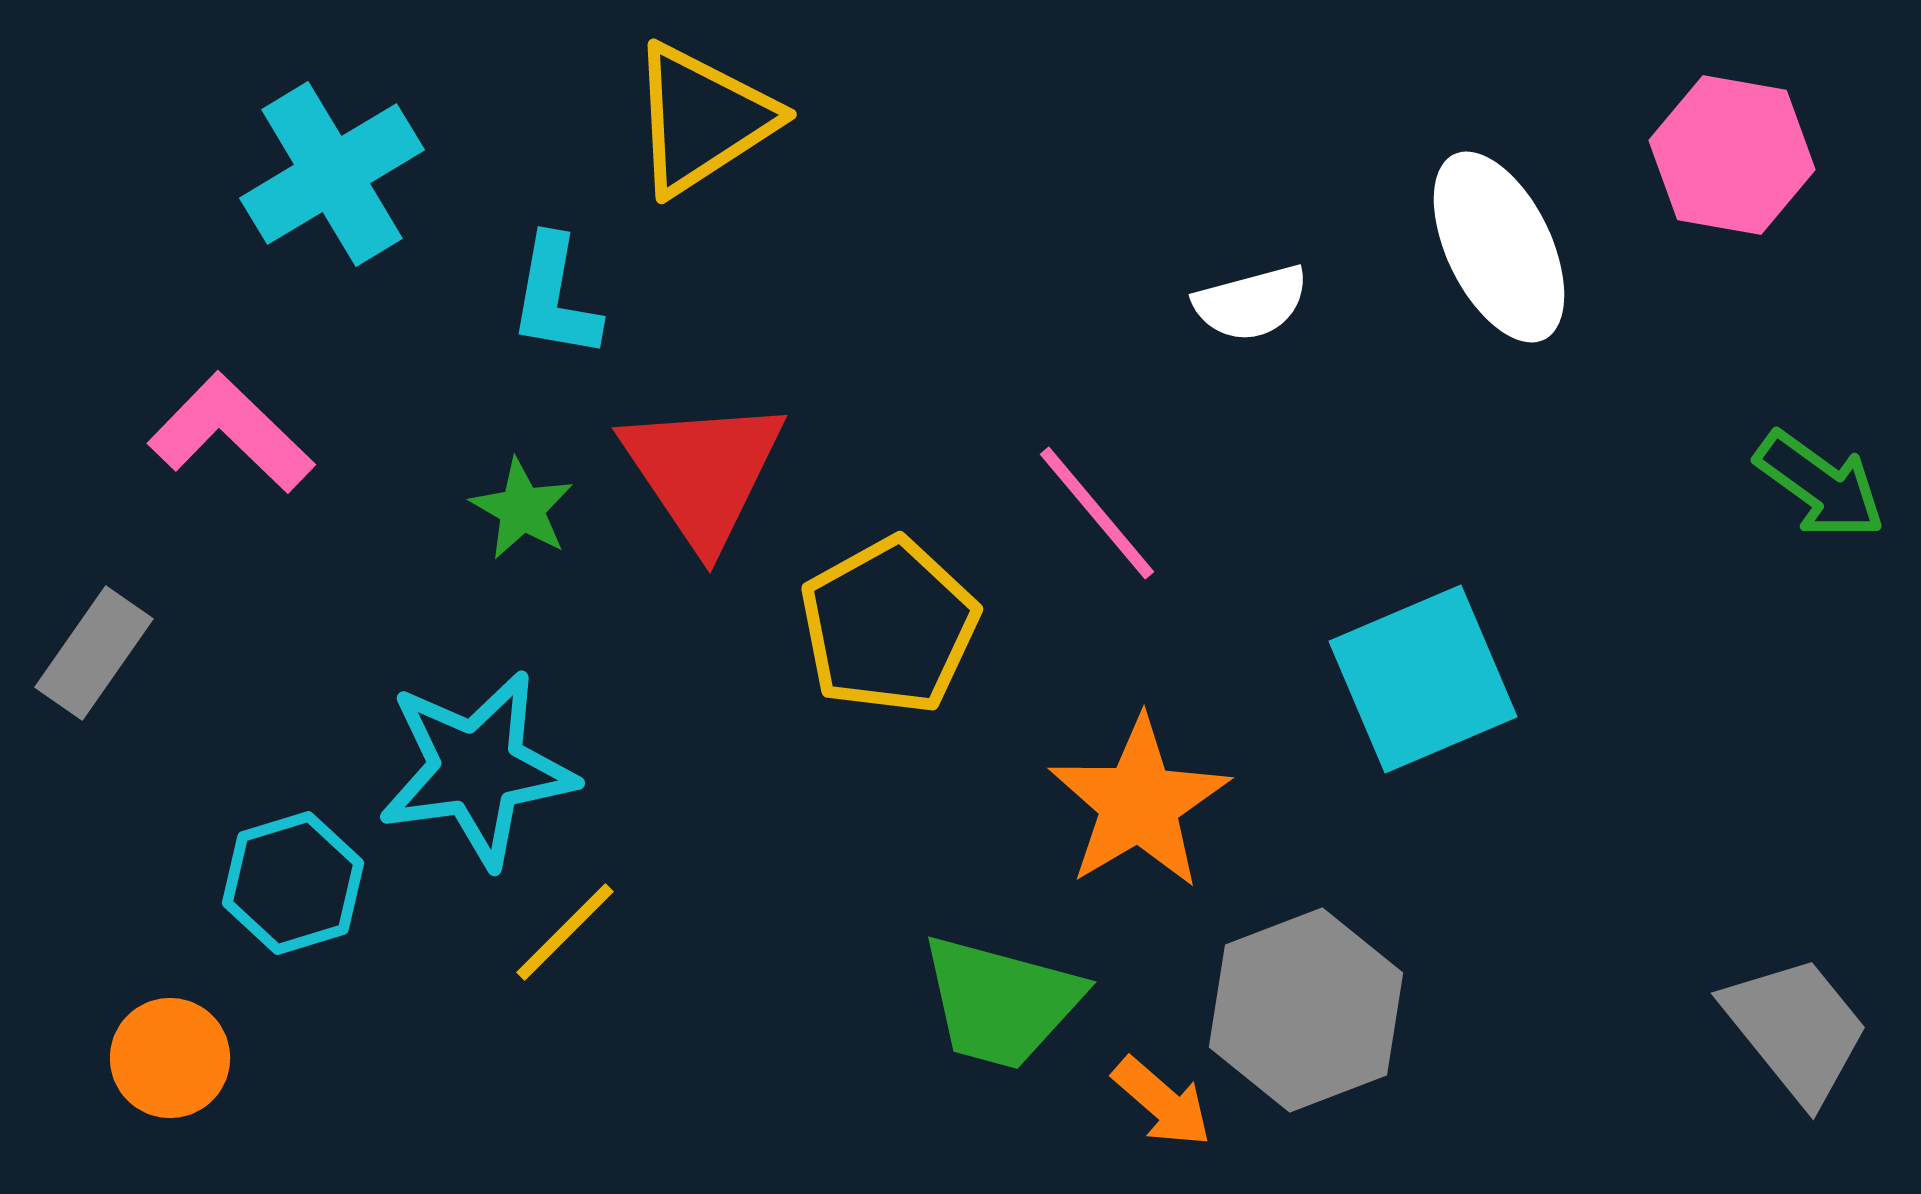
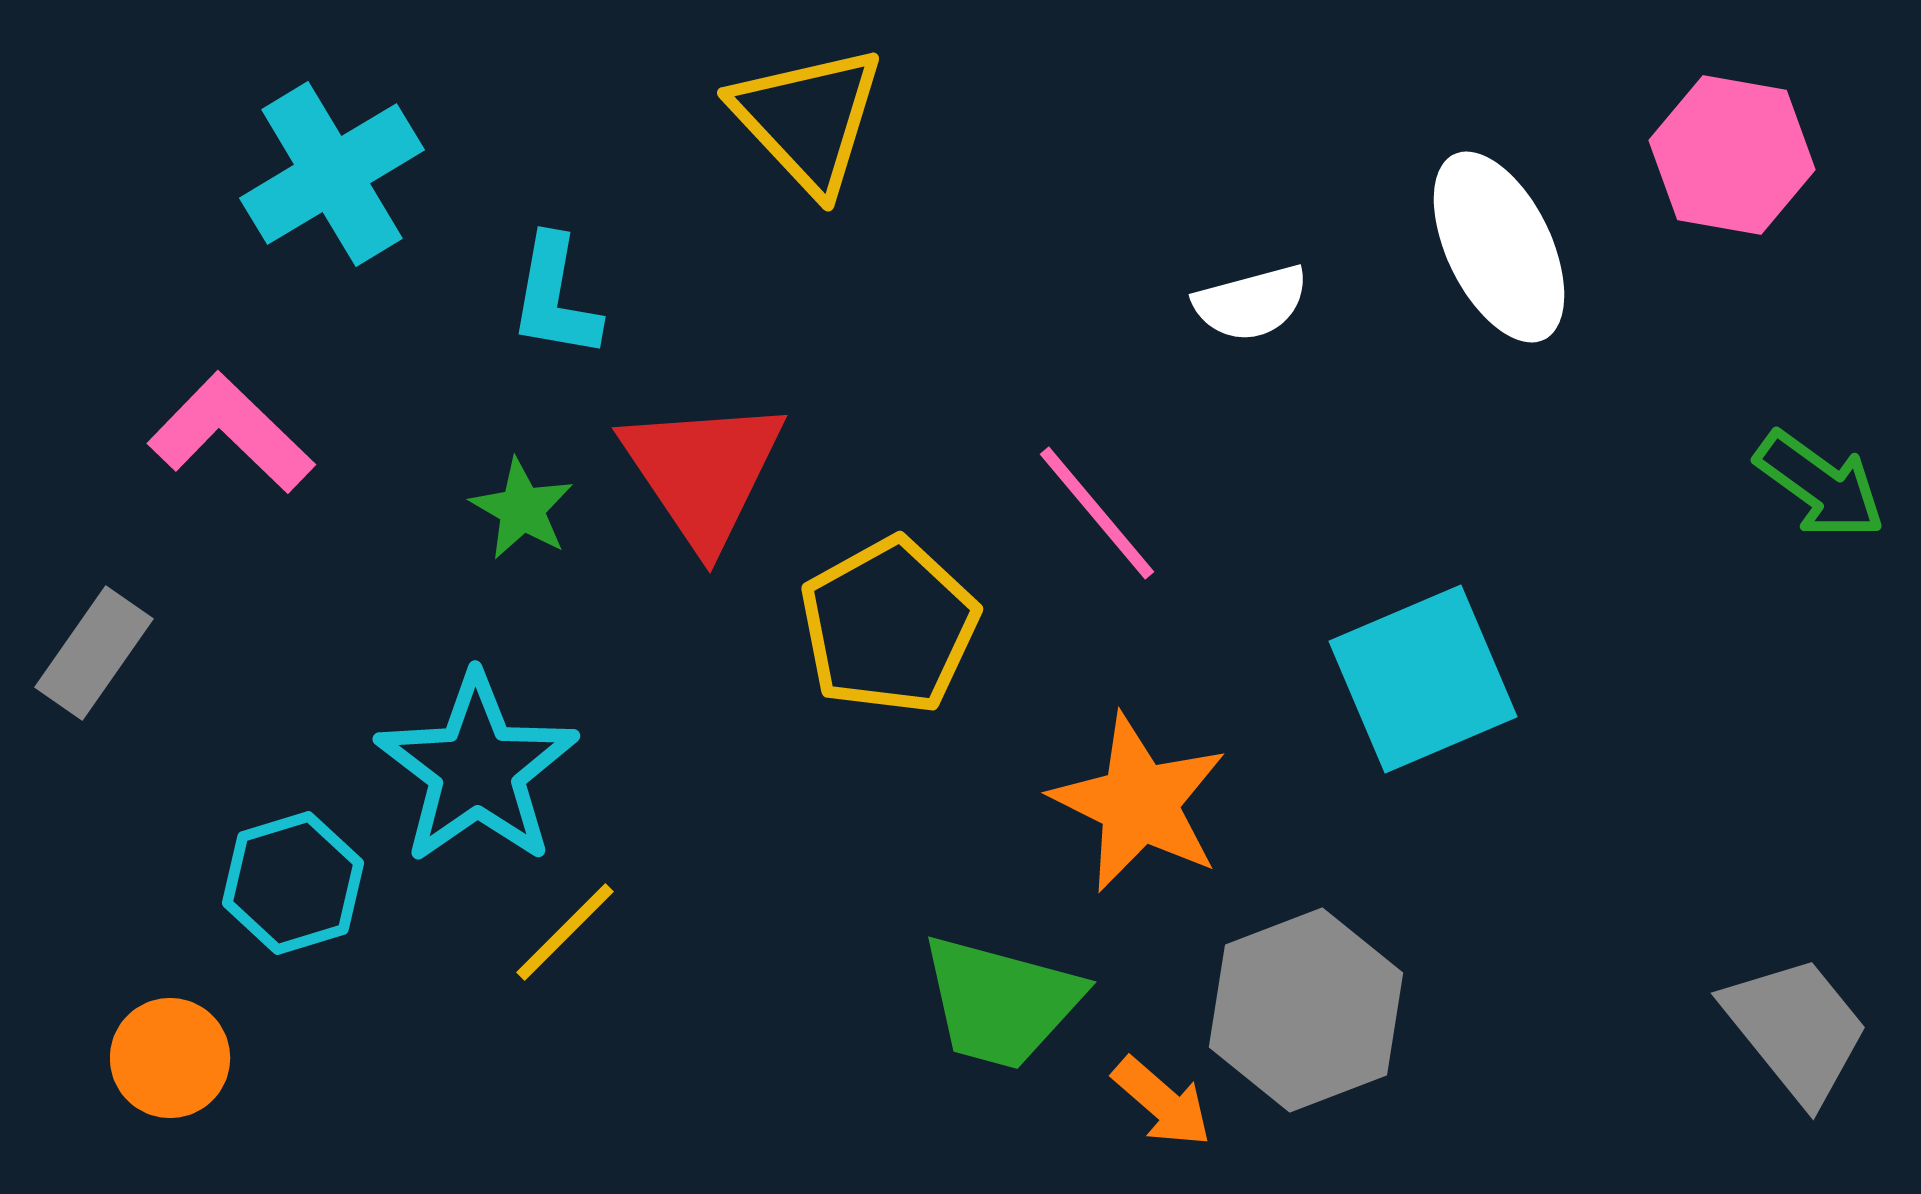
yellow triangle: moved 106 px right; rotated 40 degrees counterclockwise
cyan star: rotated 27 degrees counterclockwise
orange star: rotated 15 degrees counterclockwise
